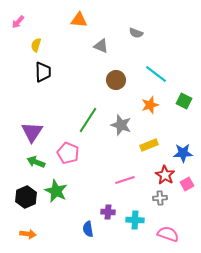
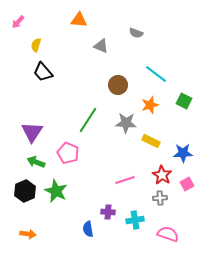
black trapezoid: rotated 140 degrees clockwise
brown circle: moved 2 px right, 5 px down
gray star: moved 5 px right, 2 px up; rotated 15 degrees counterclockwise
yellow rectangle: moved 2 px right, 4 px up; rotated 48 degrees clockwise
red star: moved 3 px left
black hexagon: moved 1 px left, 6 px up
cyan cross: rotated 12 degrees counterclockwise
